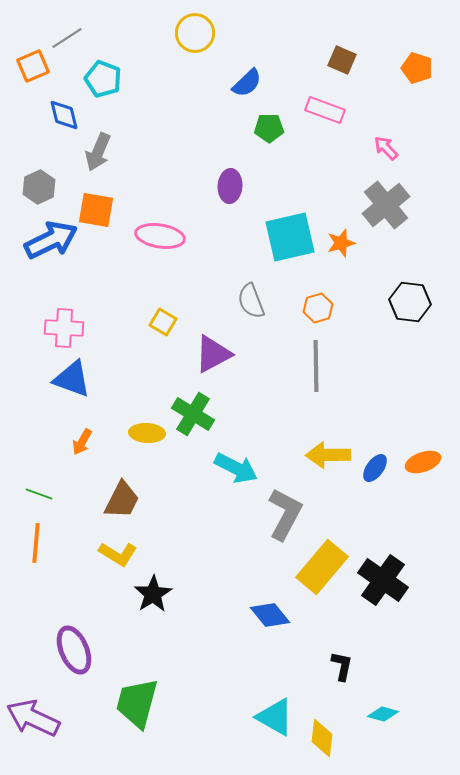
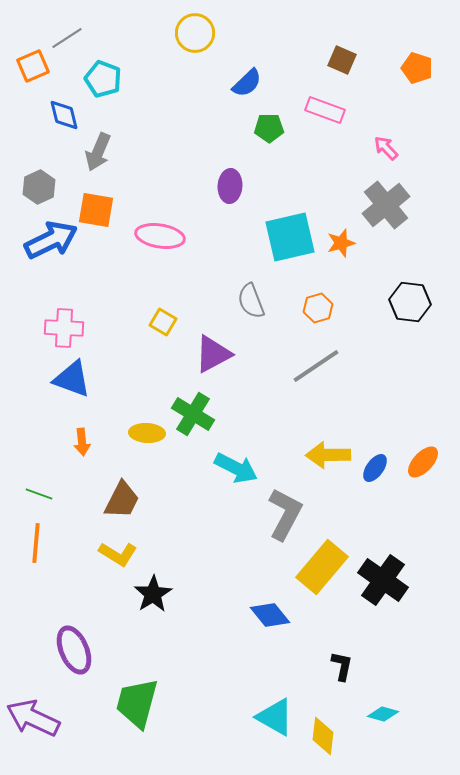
gray line at (316, 366): rotated 57 degrees clockwise
orange arrow at (82, 442): rotated 36 degrees counterclockwise
orange ellipse at (423, 462): rotated 28 degrees counterclockwise
yellow diamond at (322, 738): moved 1 px right, 2 px up
